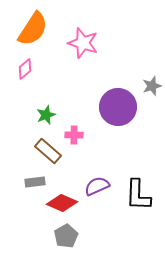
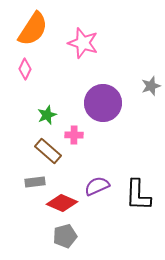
pink diamond: rotated 25 degrees counterclockwise
gray star: moved 1 px left
purple circle: moved 15 px left, 4 px up
green star: moved 1 px right
gray pentagon: moved 1 px left; rotated 15 degrees clockwise
